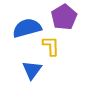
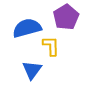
purple pentagon: moved 2 px right
